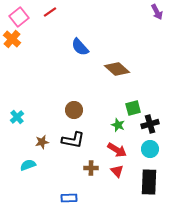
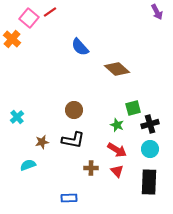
pink square: moved 10 px right, 1 px down; rotated 12 degrees counterclockwise
green star: moved 1 px left
